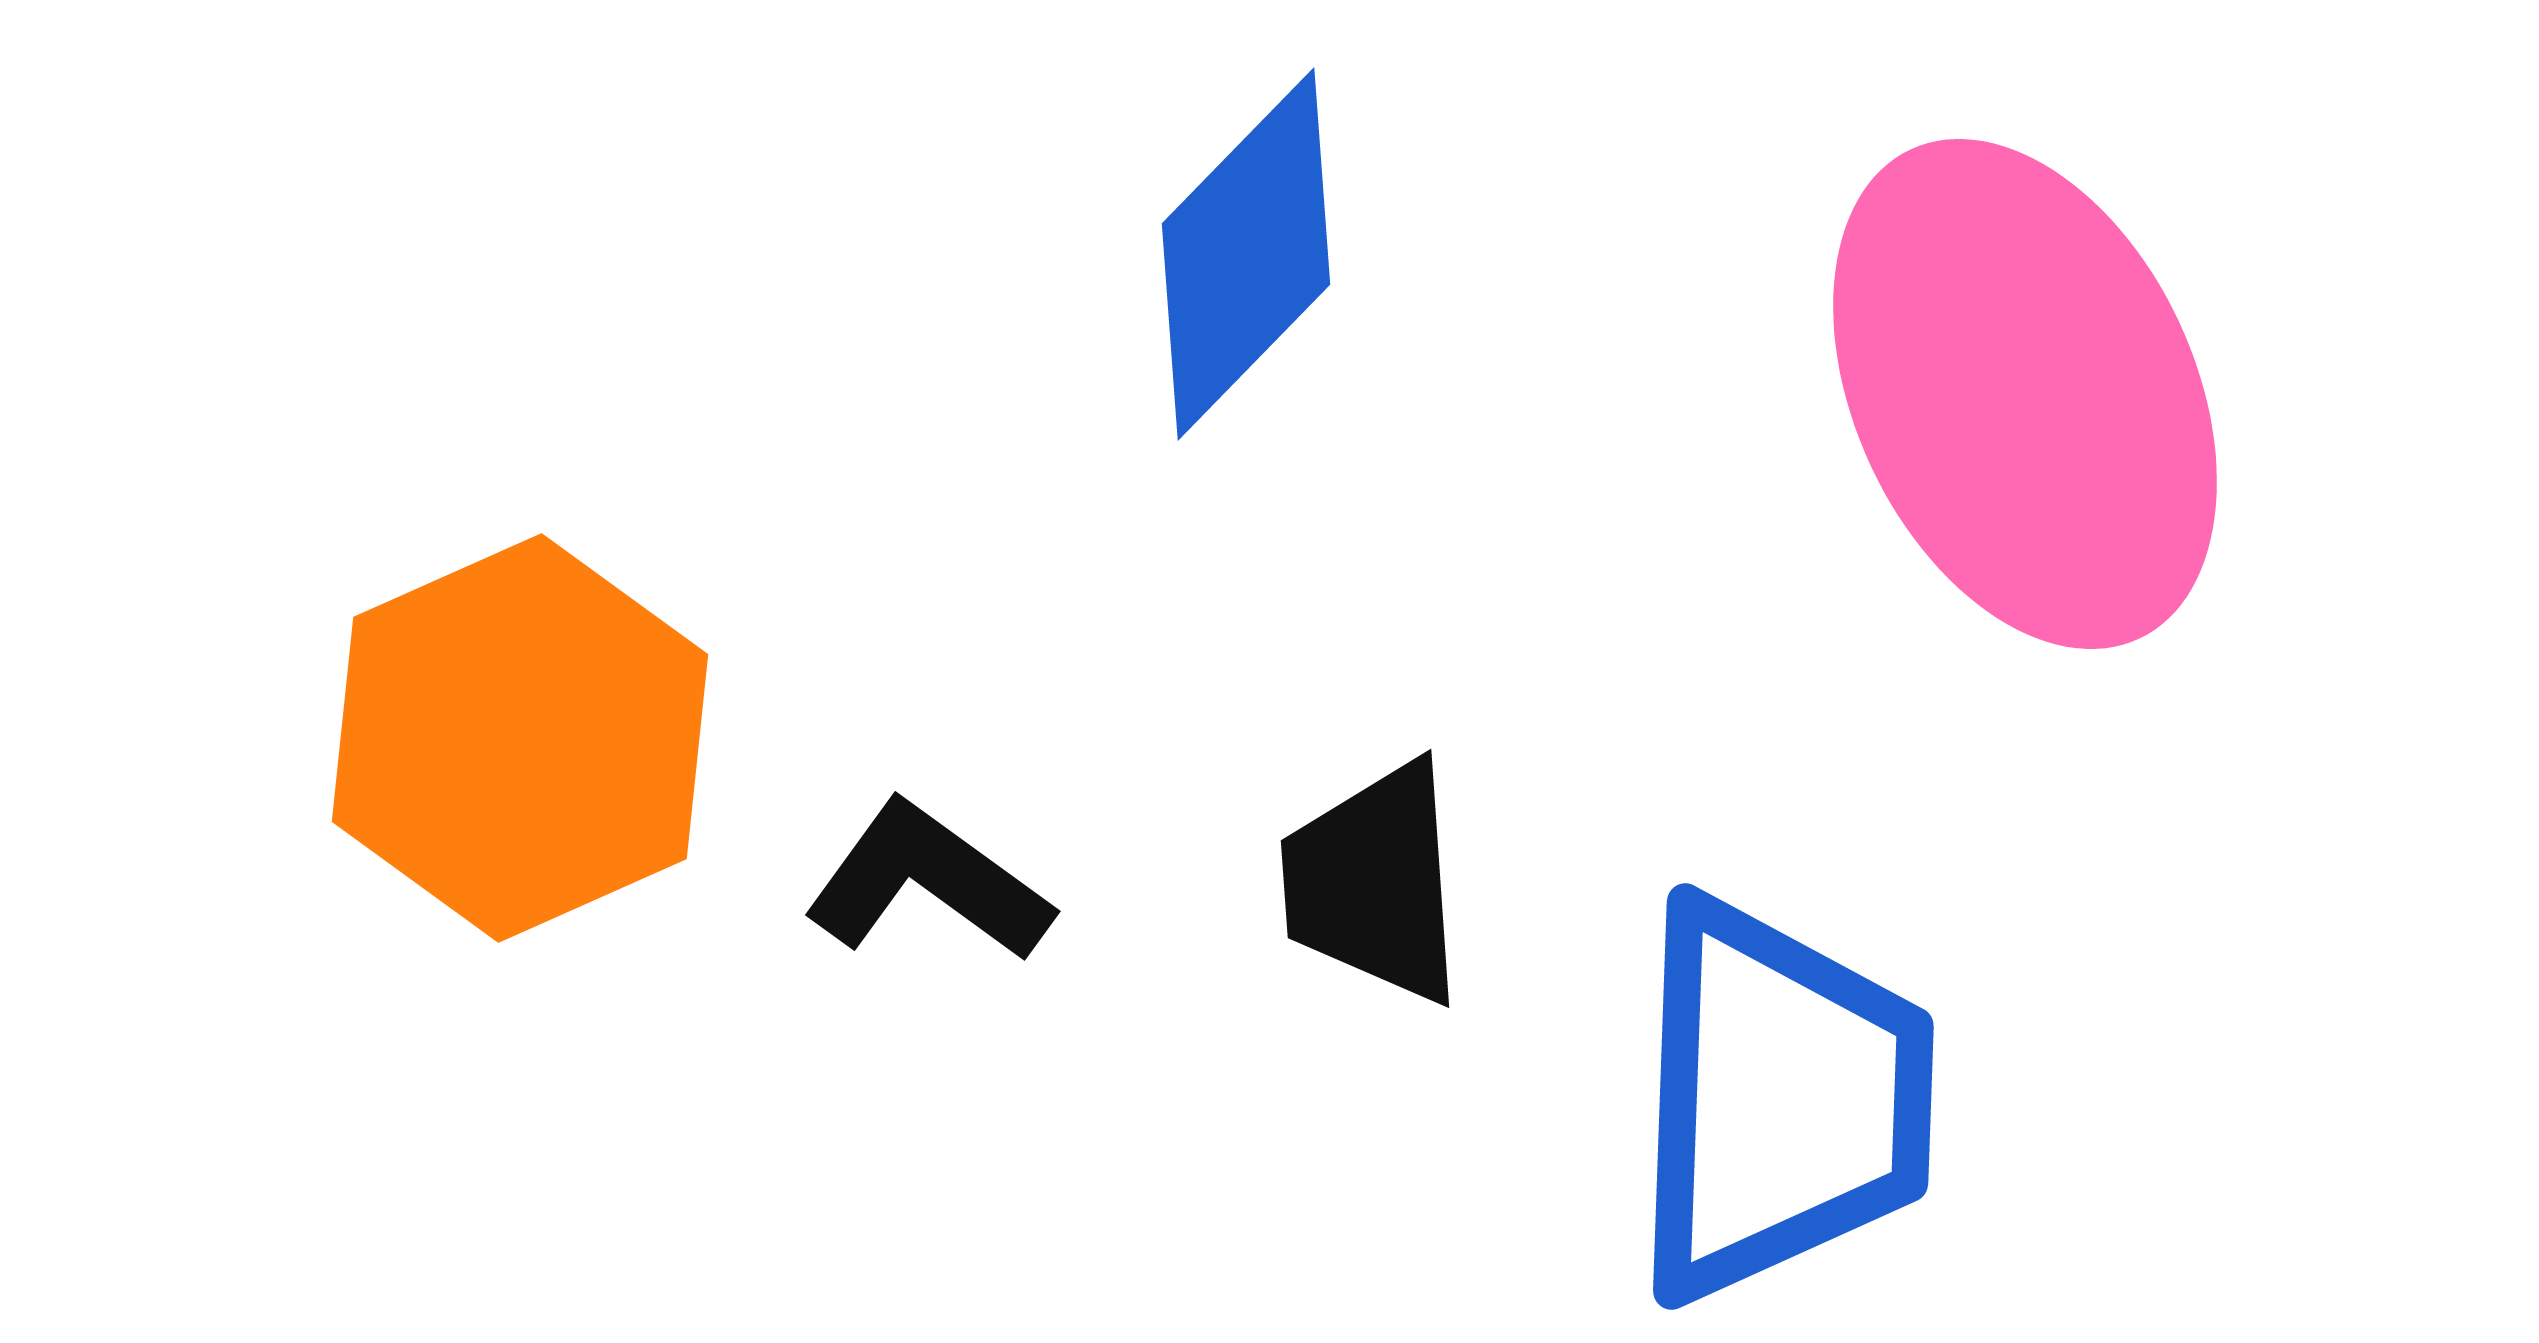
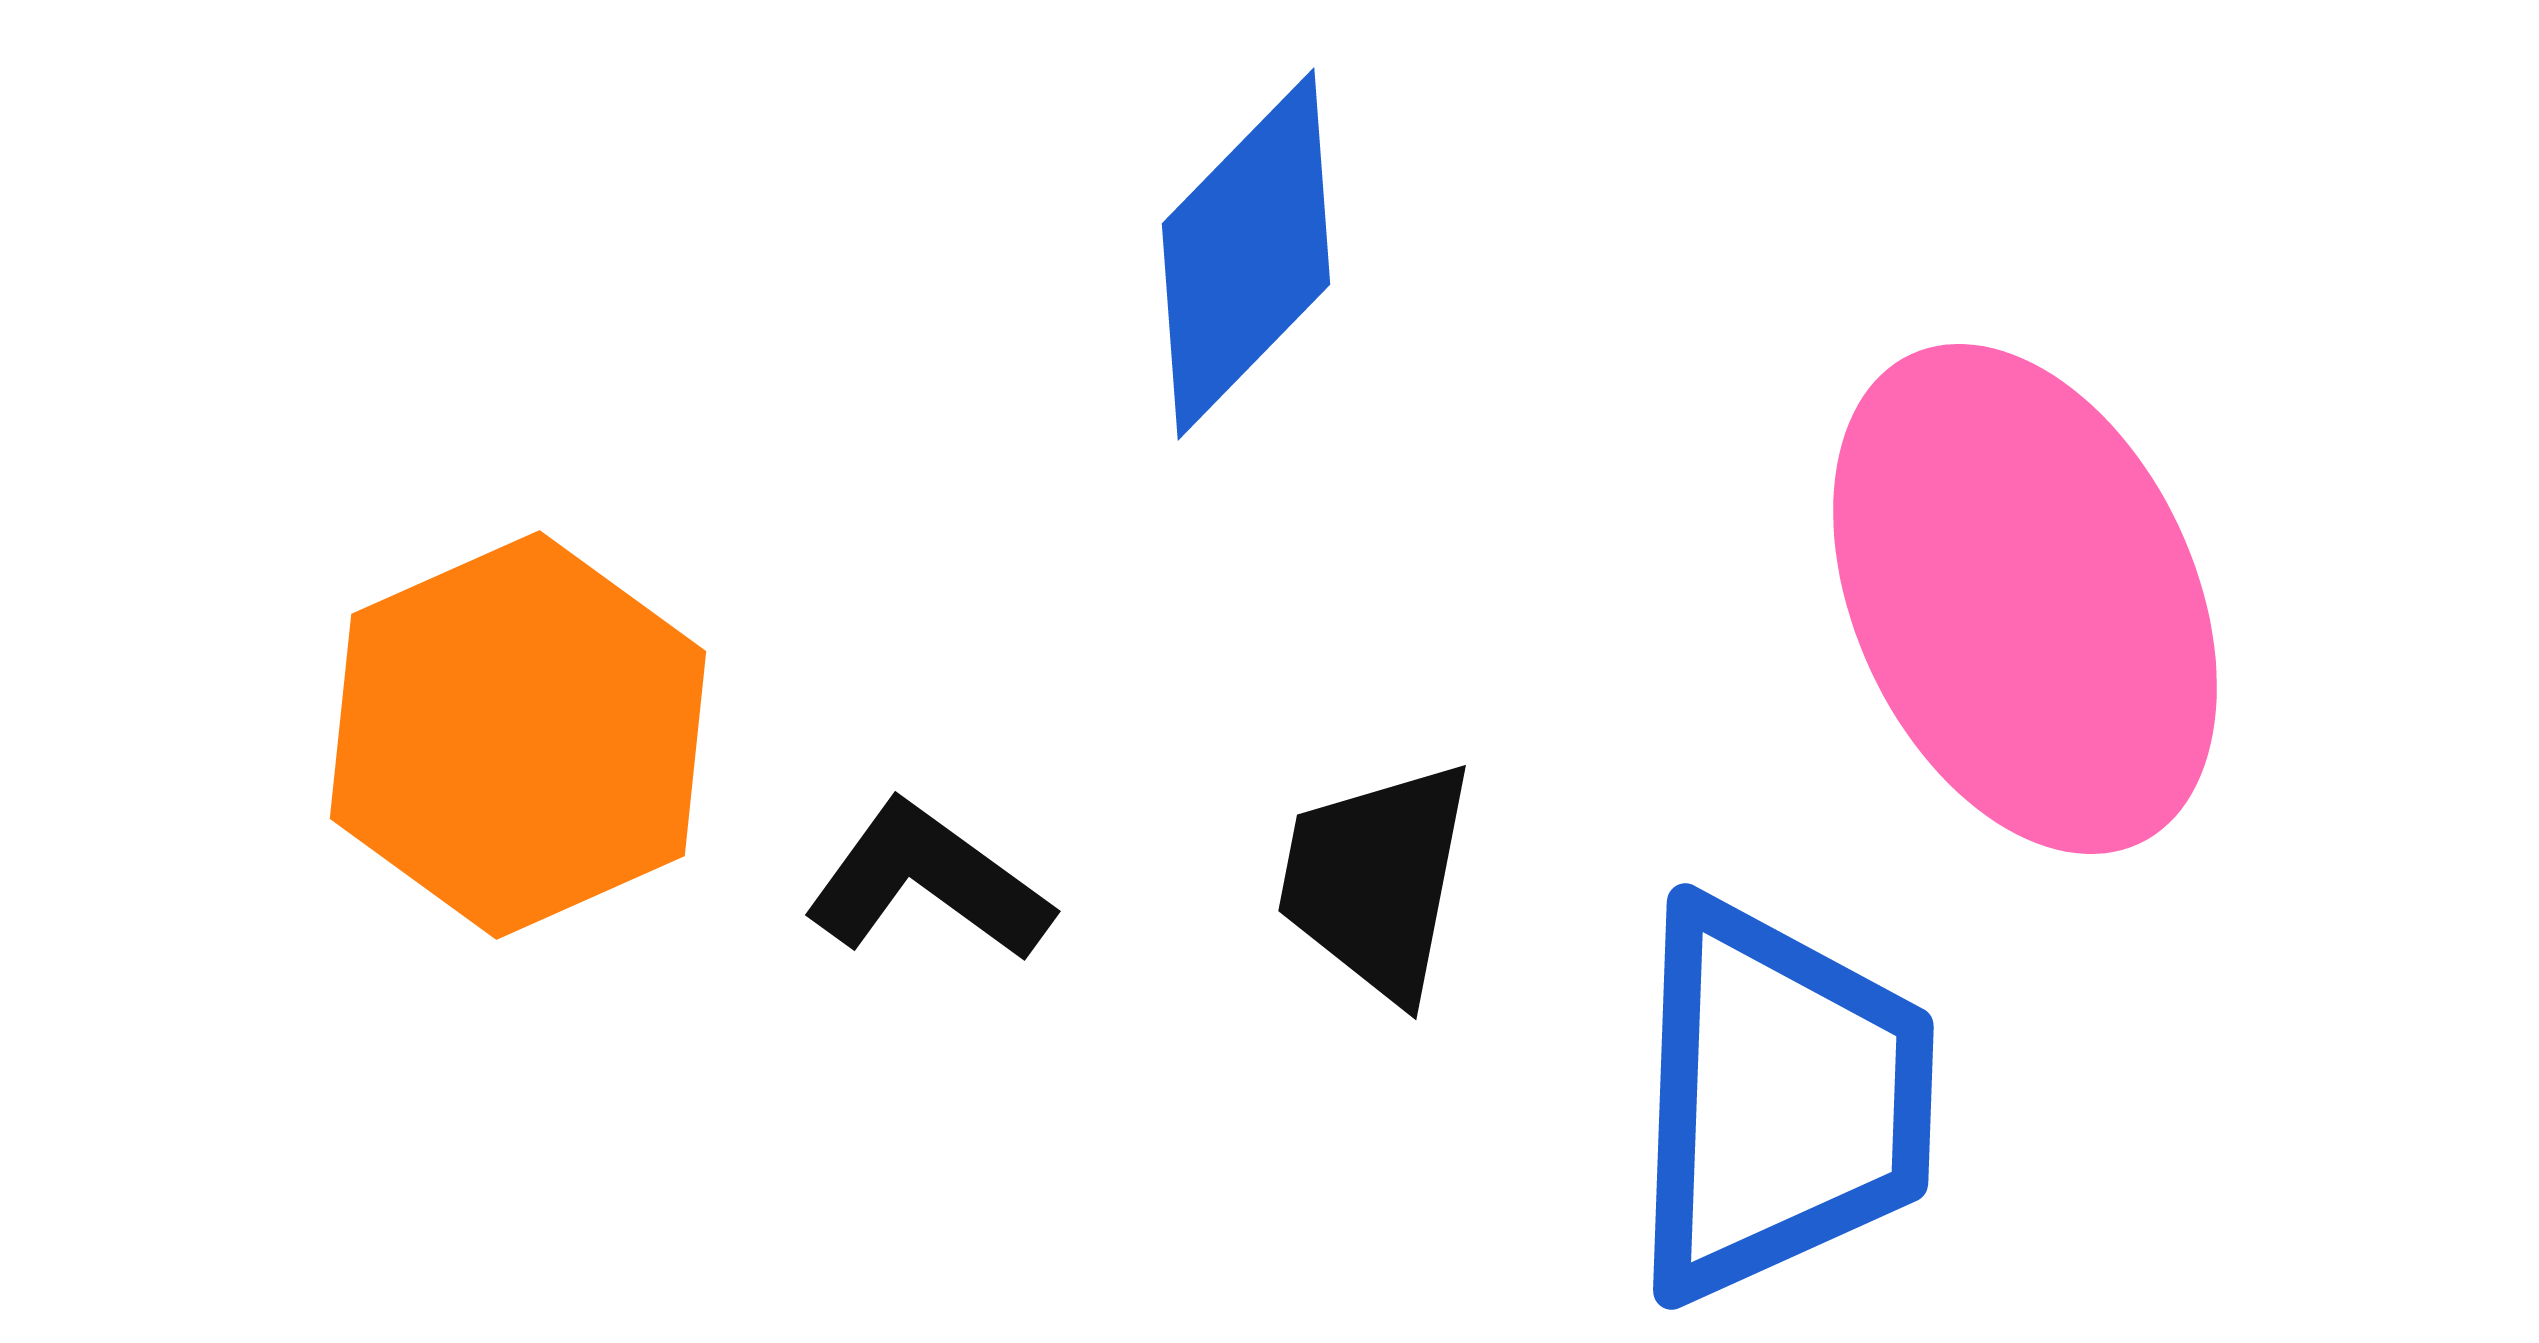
pink ellipse: moved 205 px down
orange hexagon: moved 2 px left, 3 px up
black trapezoid: moved 2 px right, 3 px up; rotated 15 degrees clockwise
